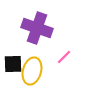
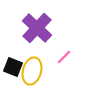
purple cross: rotated 24 degrees clockwise
black square: moved 3 px down; rotated 24 degrees clockwise
